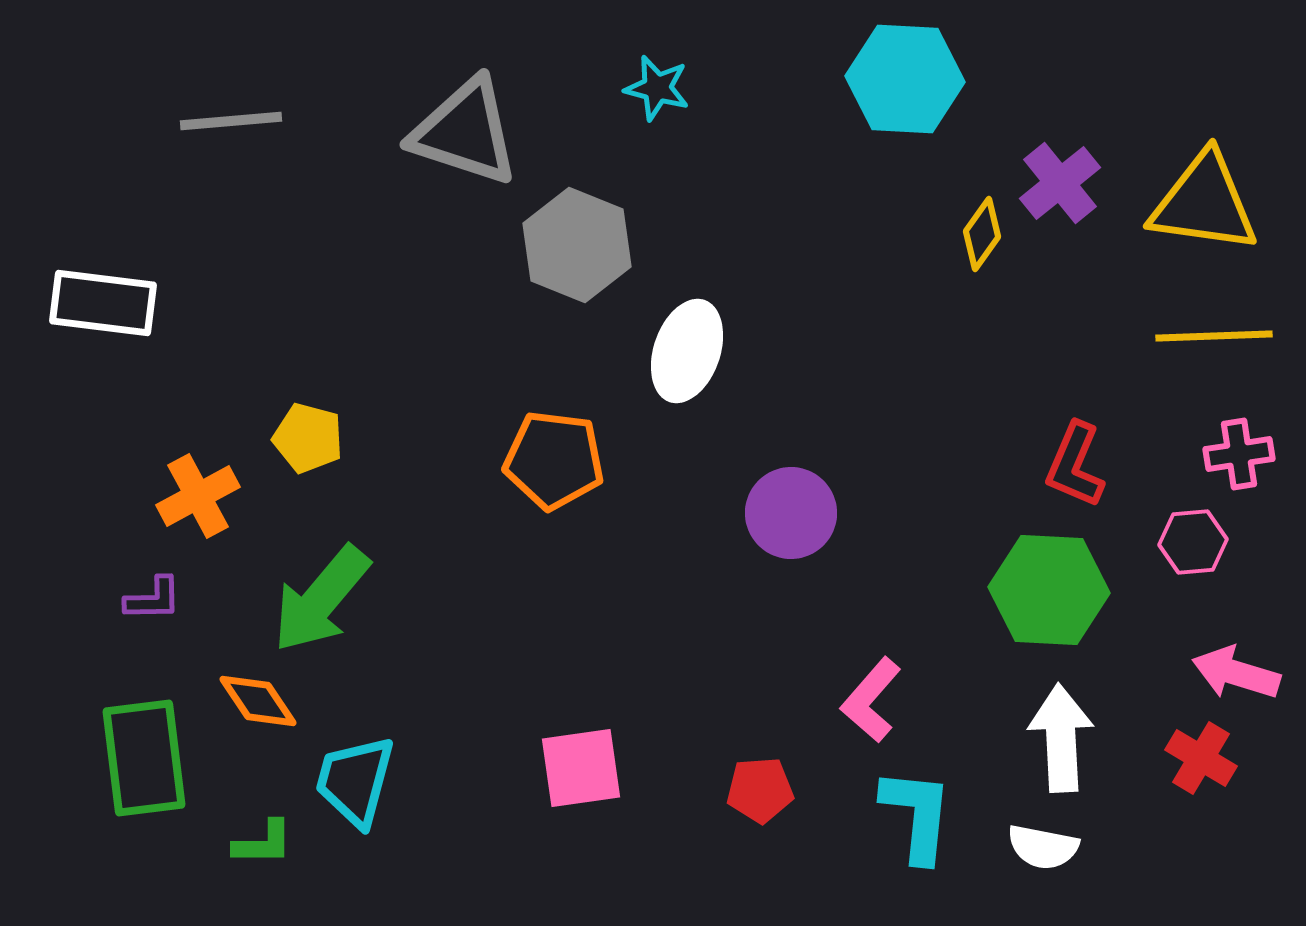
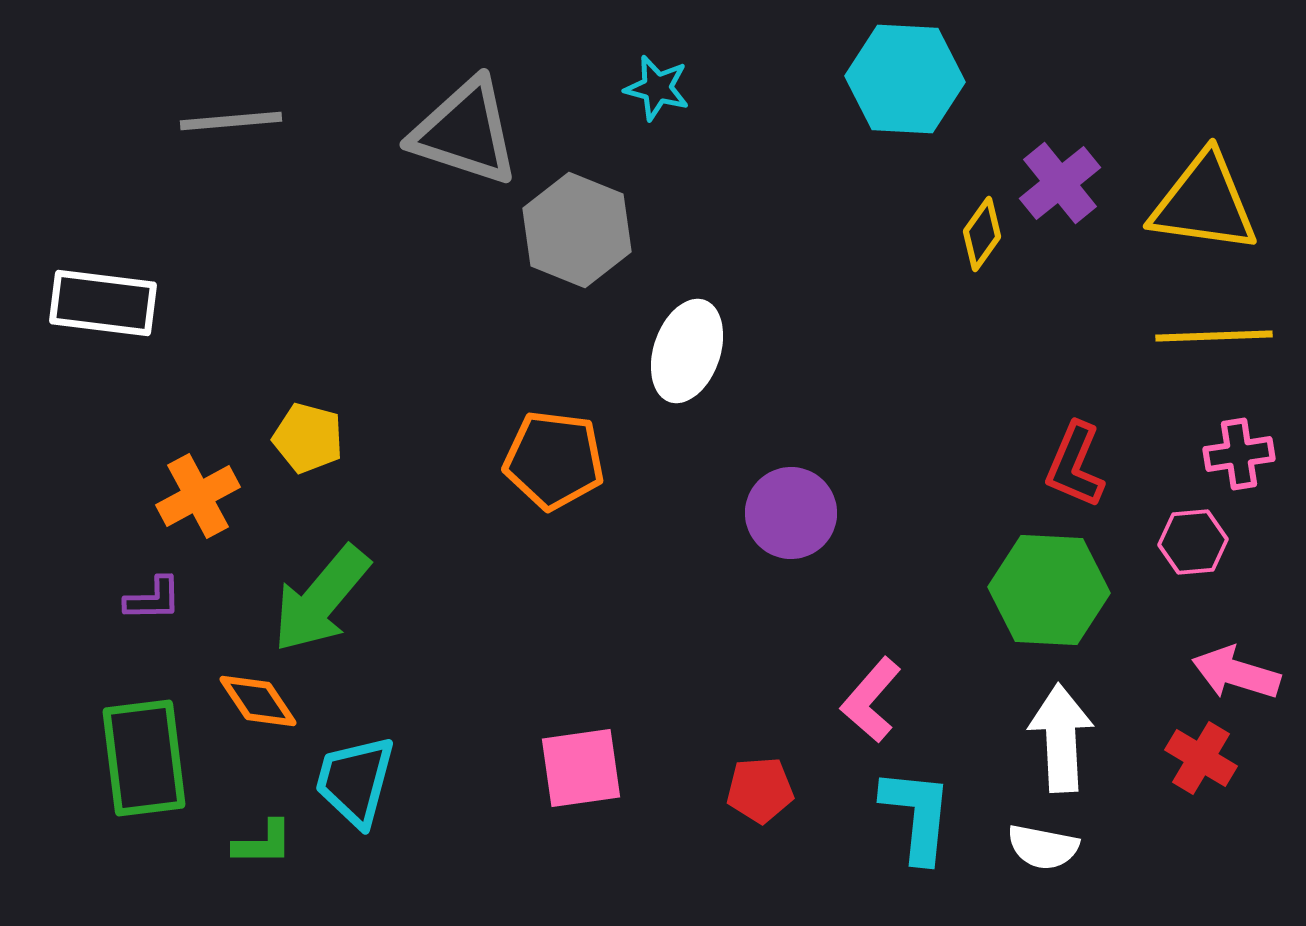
gray hexagon: moved 15 px up
